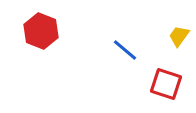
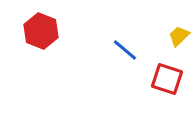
yellow trapezoid: rotated 10 degrees clockwise
red square: moved 1 px right, 5 px up
